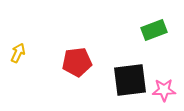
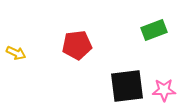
yellow arrow: moved 2 px left; rotated 90 degrees clockwise
red pentagon: moved 17 px up
black square: moved 3 px left, 6 px down
